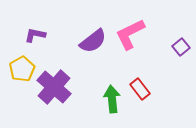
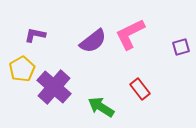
purple square: rotated 24 degrees clockwise
green arrow: moved 11 px left, 8 px down; rotated 52 degrees counterclockwise
